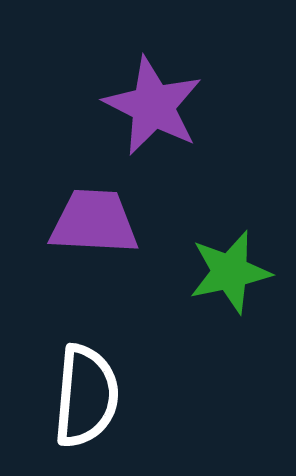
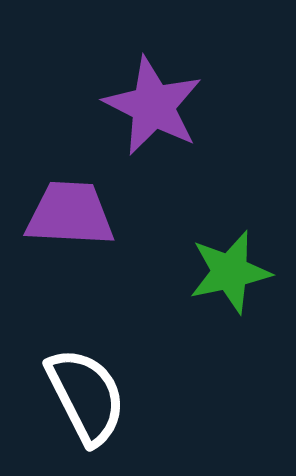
purple trapezoid: moved 24 px left, 8 px up
white semicircle: rotated 32 degrees counterclockwise
